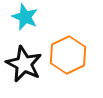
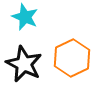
orange hexagon: moved 4 px right, 3 px down
